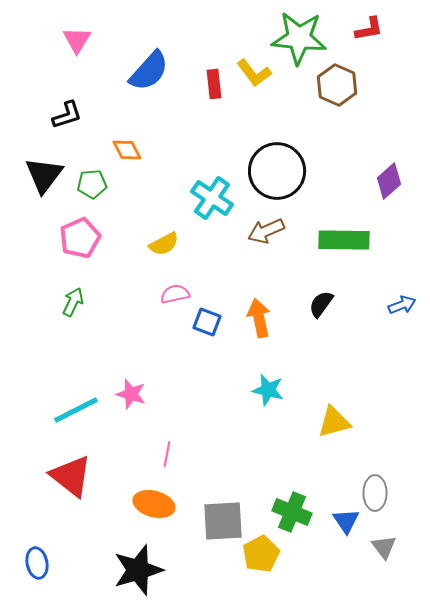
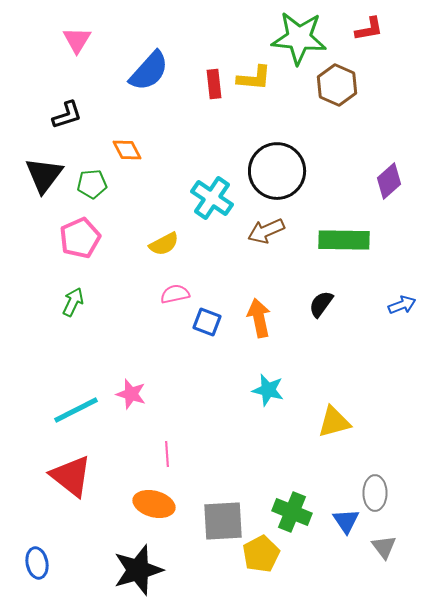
yellow L-shape: moved 5 px down; rotated 48 degrees counterclockwise
pink line: rotated 15 degrees counterclockwise
